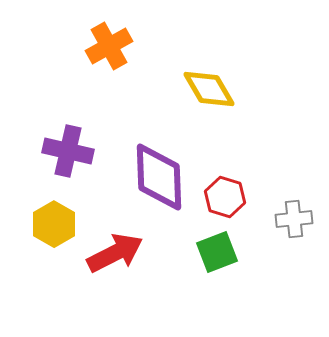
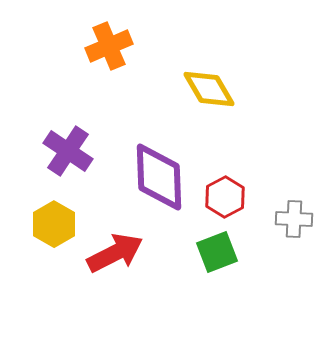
orange cross: rotated 6 degrees clockwise
purple cross: rotated 21 degrees clockwise
red hexagon: rotated 15 degrees clockwise
gray cross: rotated 9 degrees clockwise
